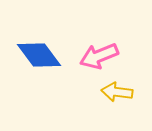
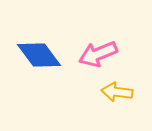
pink arrow: moved 1 px left, 2 px up
